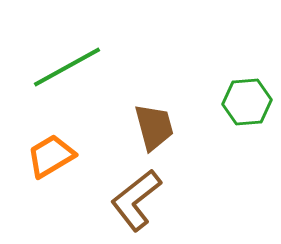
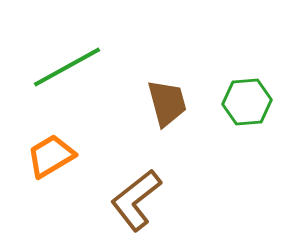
brown trapezoid: moved 13 px right, 24 px up
